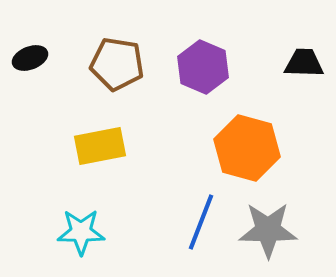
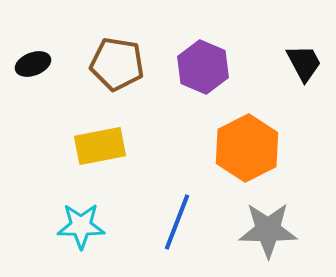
black ellipse: moved 3 px right, 6 px down
black trapezoid: rotated 60 degrees clockwise
orange hexagon: rotated 18 degrees clockwise
blue line: moved 24 px left
cyan star: moved 6 px up
